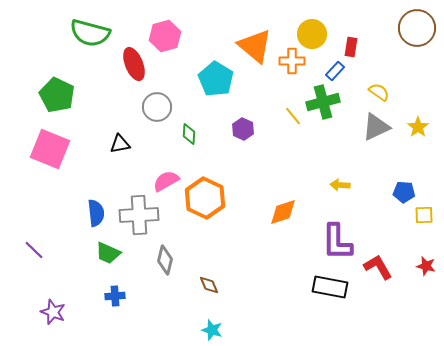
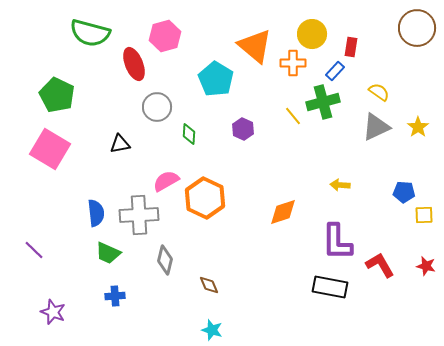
orange cross: moved 1 px right, 2 px down
pink square: rotated 9 degrees clockwise
red L-shape: moved 2 px right, 2 px up
